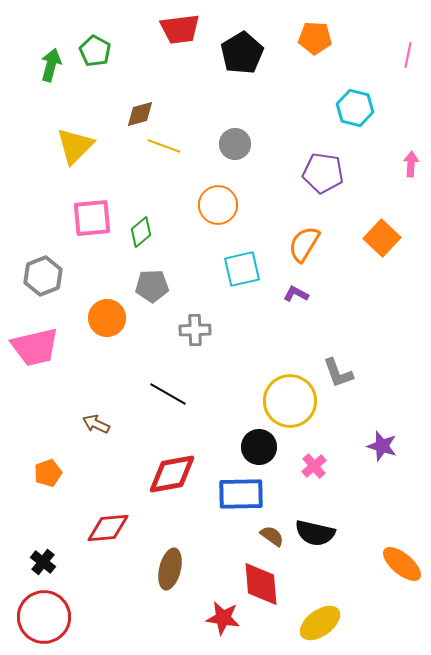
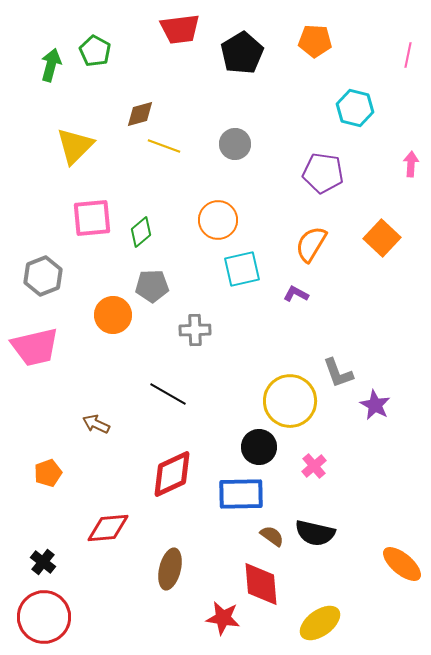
orange pentagon at (315, 38): moved 3 px down
orange circle at (218, 205): moved 15 px down
orange semicircle at (304, 244): moved 7 px right
orange circle at (107, 318): moved 6 px right, 3 px up
purple star at (382, 446): moved 7 px left, 41 px up; rotated 12 degrees clockwise
red diamond at (172, 474): rotated 15 degrees counterclockwise
